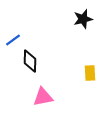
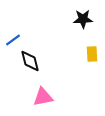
black star: rotated 12 degrees clockwise
black diamond: rotated 15 degrees counterclockwise
yellow rectangle: moved 2 px right, 19 px up
